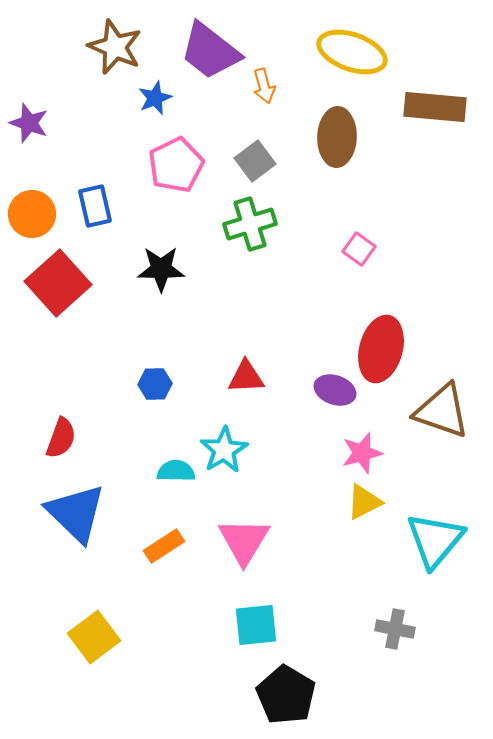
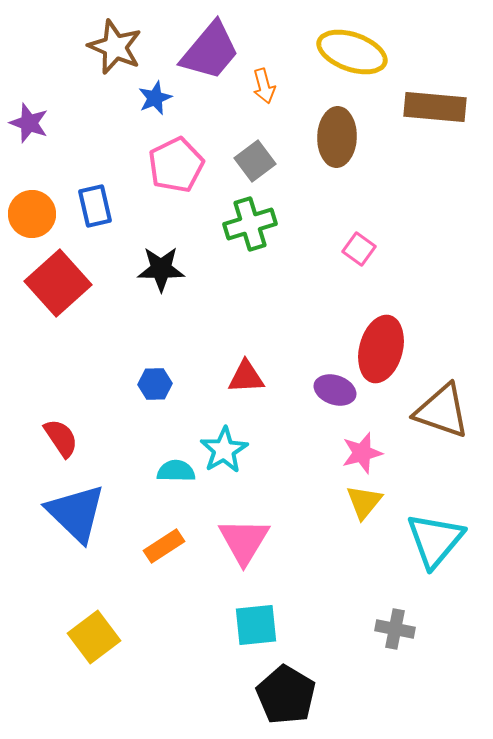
purple trapezoid: rotated 88 degrees counterclockwise
red semicircle: rotated 54 degrees counterclockwise
yellow triangle: rotated 24 degrees counterclockwise
